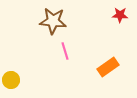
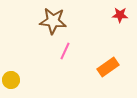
pink line: rotated 42 degrees clockwise
